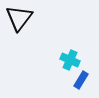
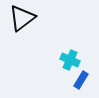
black triangle: moved 3 px right; rotated 16 degrees clockwise
